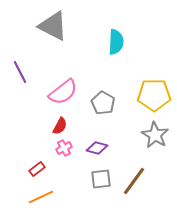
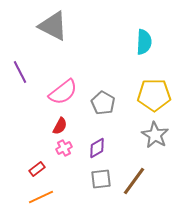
cyan semicircle: moved 28 px right
purple diamond: rotated 45 degrees counterclockwise
